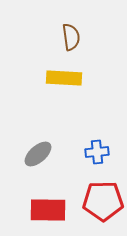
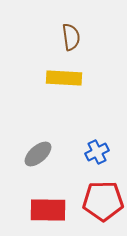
blue cross: rotated 20 degrees counterclockwise
